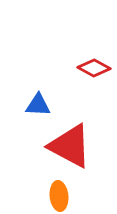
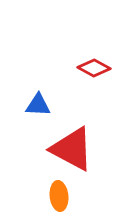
red triangle: moved 2 px right, 3 px down
